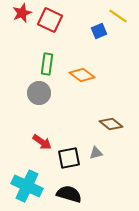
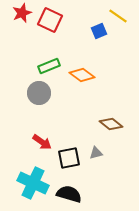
green rectangle: moved 2 px right, 2 px down; rotated 60 degrees clockwise
cyan cross: moved 6 px right, 3 px up
